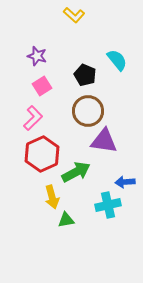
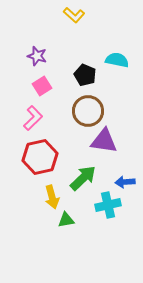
cyan semicircle: rotated 40 degrees counterclockwise
red hexagon: moved 2 px left, 3 px down; rotated 12 degrees clockwise
green arrow: moved 7 px right, 6 px down; rotated 16 degrees counterclockwise
